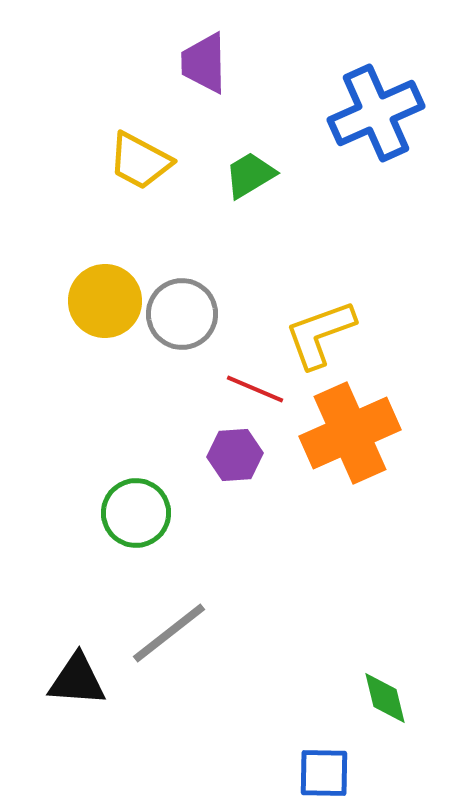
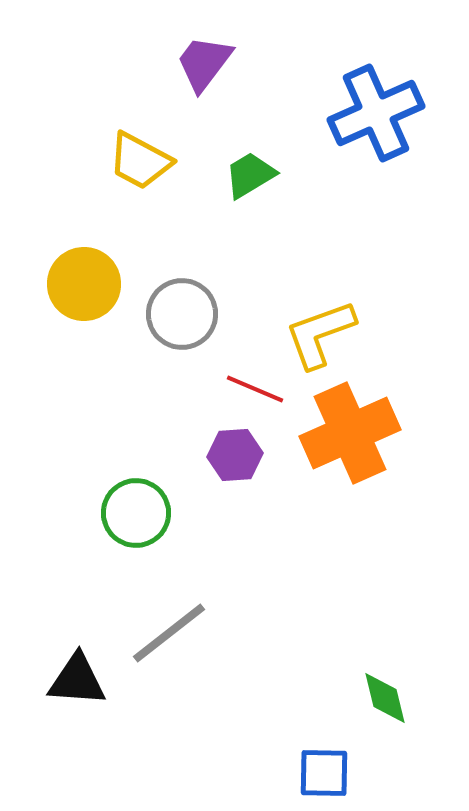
purple trapezoid: rotated 38 degrees clockwise
yellow circle: moved 21 px left, 17 px up
